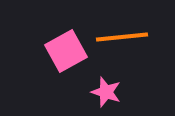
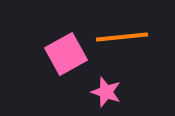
pink square: moved 3 px down
